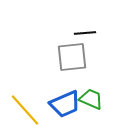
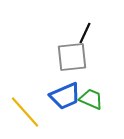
black line: rotated 60 degrees counterclockwise
blue trapezoid: moved 8 px up
yellow line: moved 2 px down
